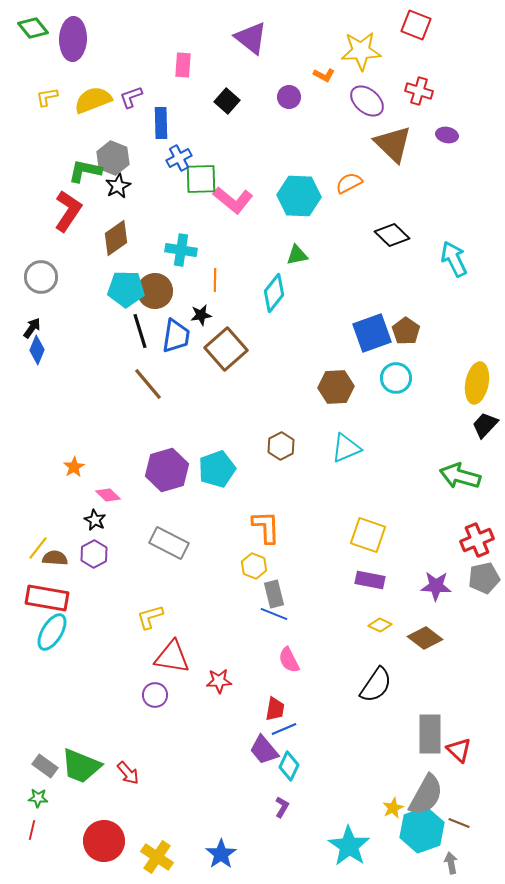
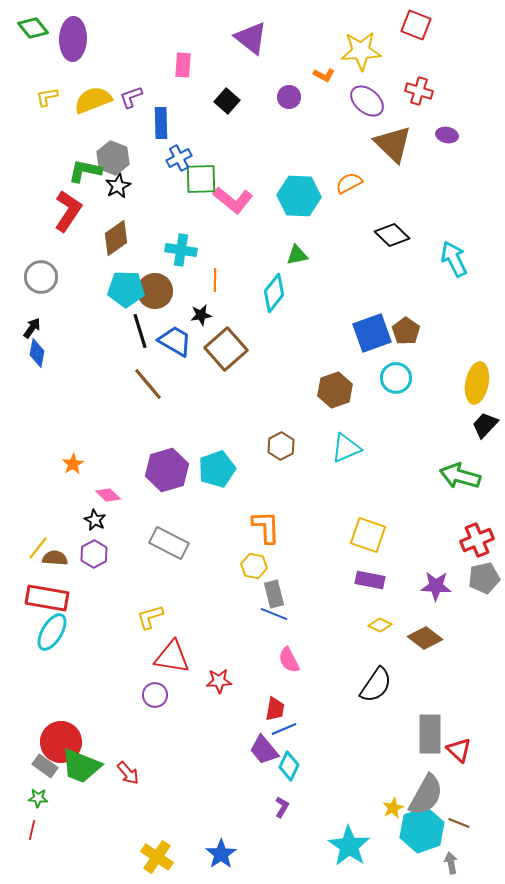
blue trapezoid at (176, 336): moved 1 px left, 5 px down; rotated 69 degrees counterclockwise
blue diamond at (37, 350): moved 3 px down; rotated 12 degrees counterclockwise
brown hexagon at (336, 387): moved 1 px left, 3 px down; rotated 16 degrees counterclockwise
orange star at (74, 467): moved 1 px left, 3 px up
yellow hexagon at (254, 566): rotated 10 degrees counterclockwise
red circle at (104, 841): moved 43 px left, 99 px up
